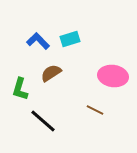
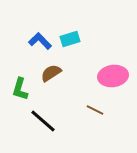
blue L-shape: moved 2 px right
pink ellipse: rotated 16 degrees counterclockwise
